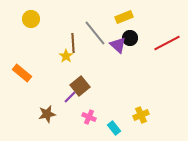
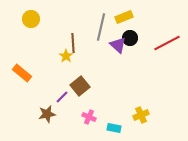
gray line: moved 6 px right, 6 px up; rotated 52 degrees clockwise
purple line: moved 8 px left
cyan rectangle: rotated 40 degrees counterclockwise
